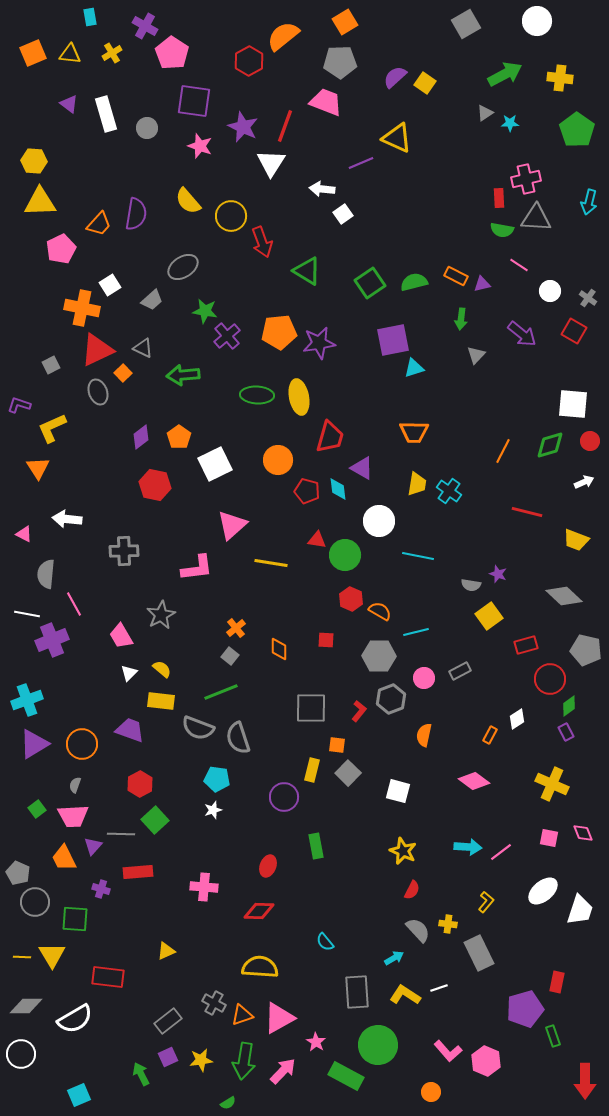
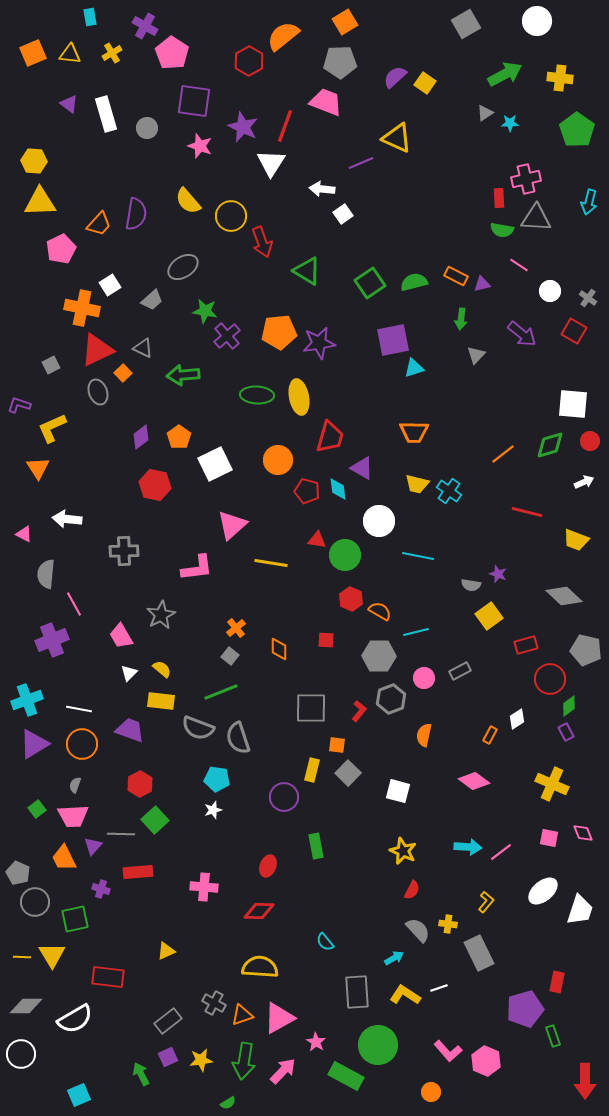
orange line at (503, 451): moved 3 px down; rotated 25 degrees clockwise
yellow trapezoid at (417, 484): rotated 95 degrees clockwise
white line at (27, 614): moved 52 px right, 95 px down
green square at (75, 919): rotated 16 degrees counterclockwise
